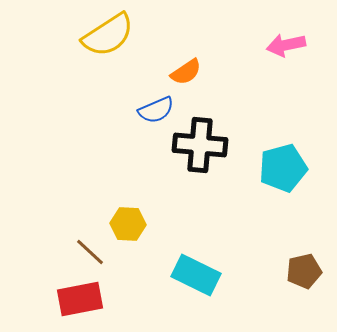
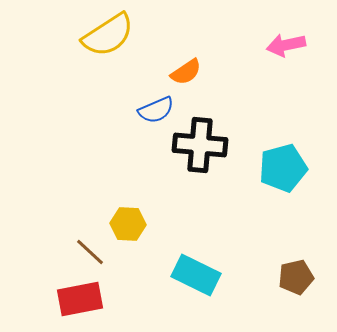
brown pentagon: moved 8 px left, 6 px down
